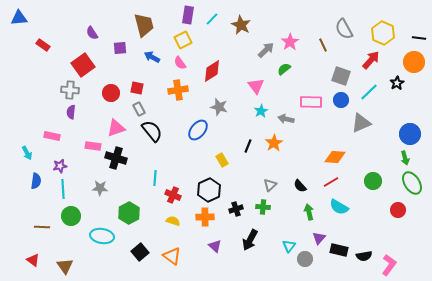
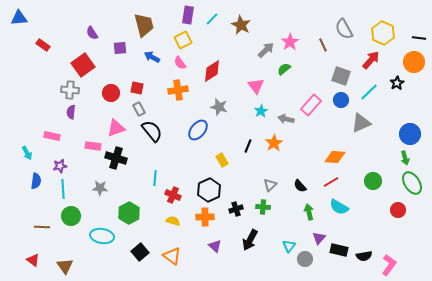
pink rectangle at (311, 102): moved 3 px down; rotated 50 degrees counterclockwise
